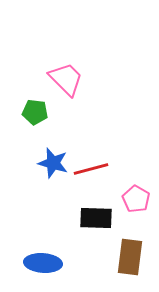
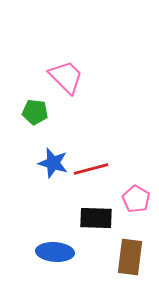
pink trapezoid: moved 2 px up
blue ellipse: moved 12 px right, 11 px up
